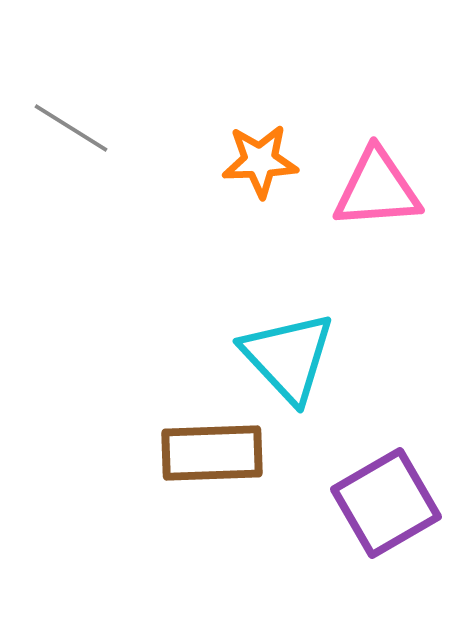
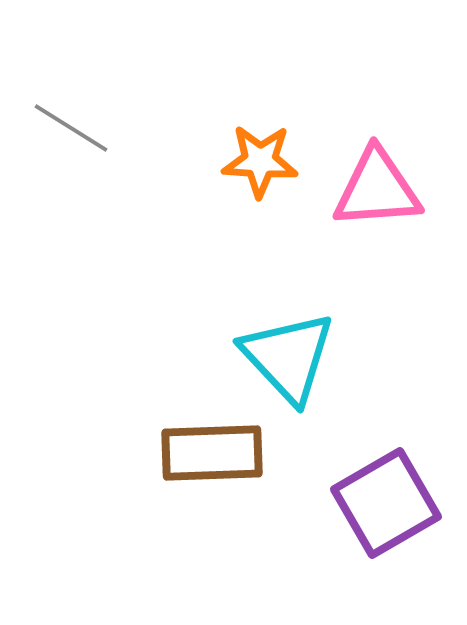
orange star: rotated 6 degrees clockwise
